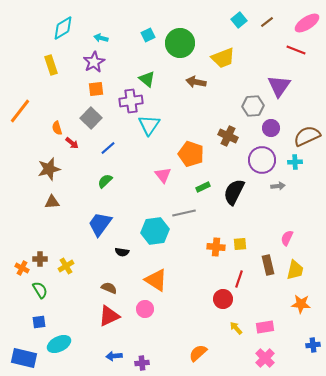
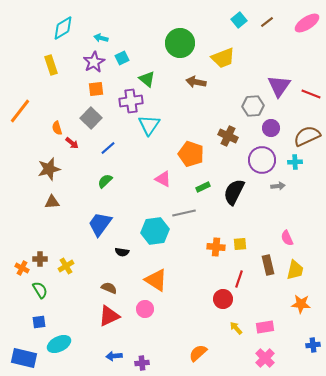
cyan square at (148, 35): moved 26 px left, 23 px down
red line at (296, 50): moved 15 px right, 44 px down
pink triangle at (163, 175): moved 4 px down; rotated 24 degrees counterclockwise
pink semicircle at (287, 238): rotated 49 degrees counterclockwise
